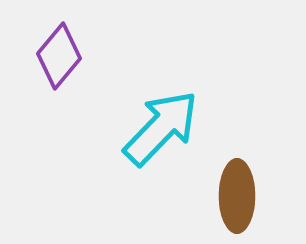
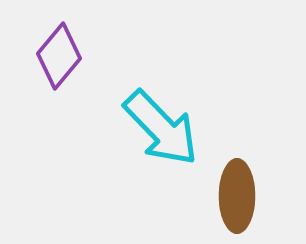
cyan arrow: rotated 92 degrees clockwise
